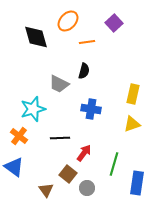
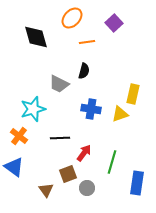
orange ellipse: moved 4 px right, 3 px up
yellow triangle: moved 12 px left, 10 px up
green line: moved 2 px left, 2 px up
brown square: rotated 30 degrees clockwise
